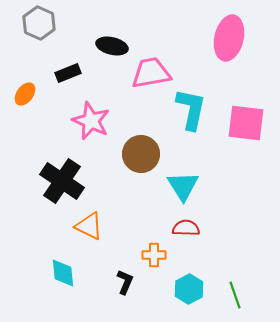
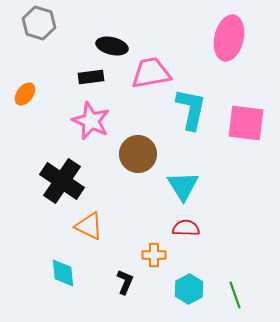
gray hexagon: rotated 8 degrees counterclockwise
black rectangle: moved 23 px right, 4 px down; rotated 15 degrees clockwise
brown circle: moved 3 px left
